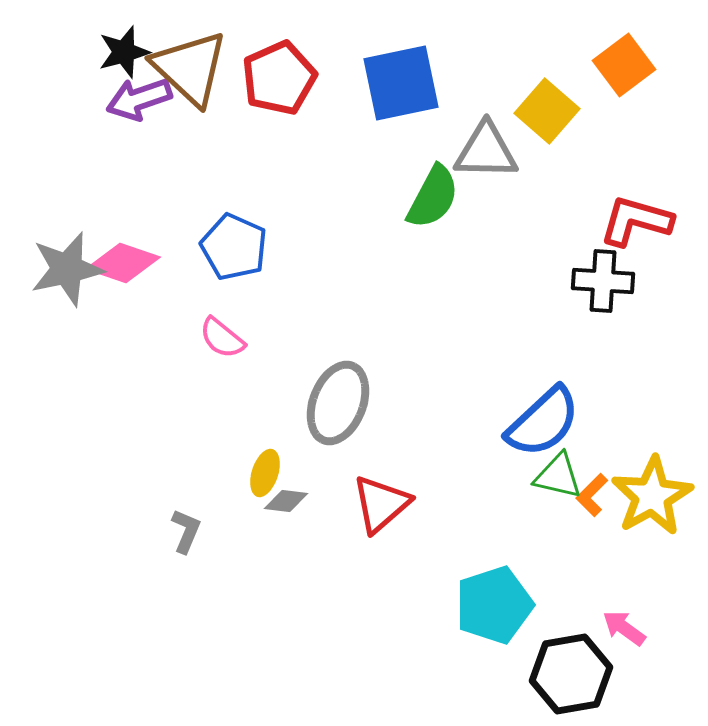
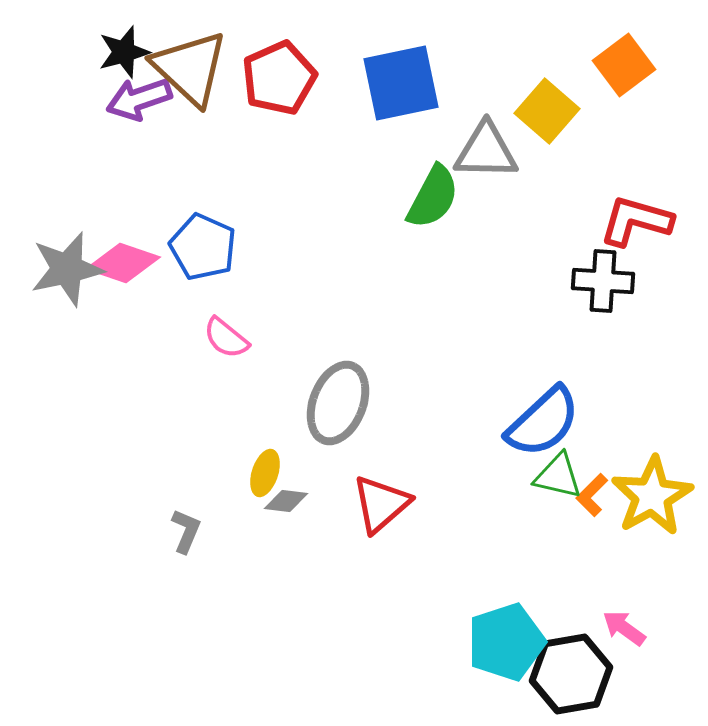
blue pentagon: moved 31 px left
pink semicircle: moved 4 px right
cyan pentagon: moved 12 px right, 37 px down
